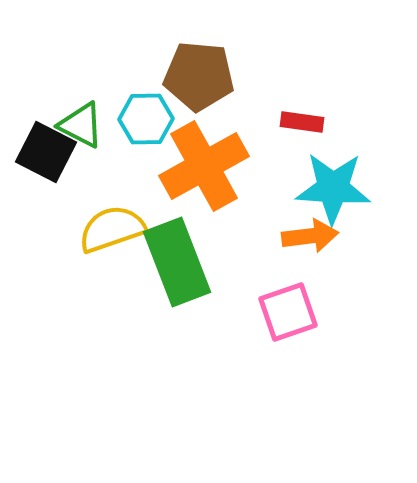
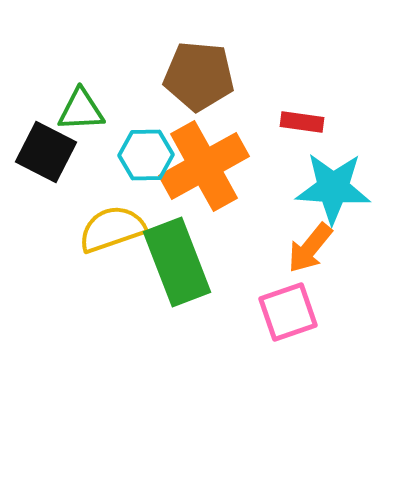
cyan hexagon: moved 36 px down
green triangle: moved 15 px up; rotated 30 degrees counterclockwise
orange arrow: moved 12 px down; rotated 136 degrees clockwise
